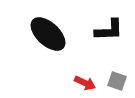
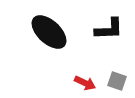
black L-shape: moved 1 px up
black ellipse: moved 1 px right, 2 px up
